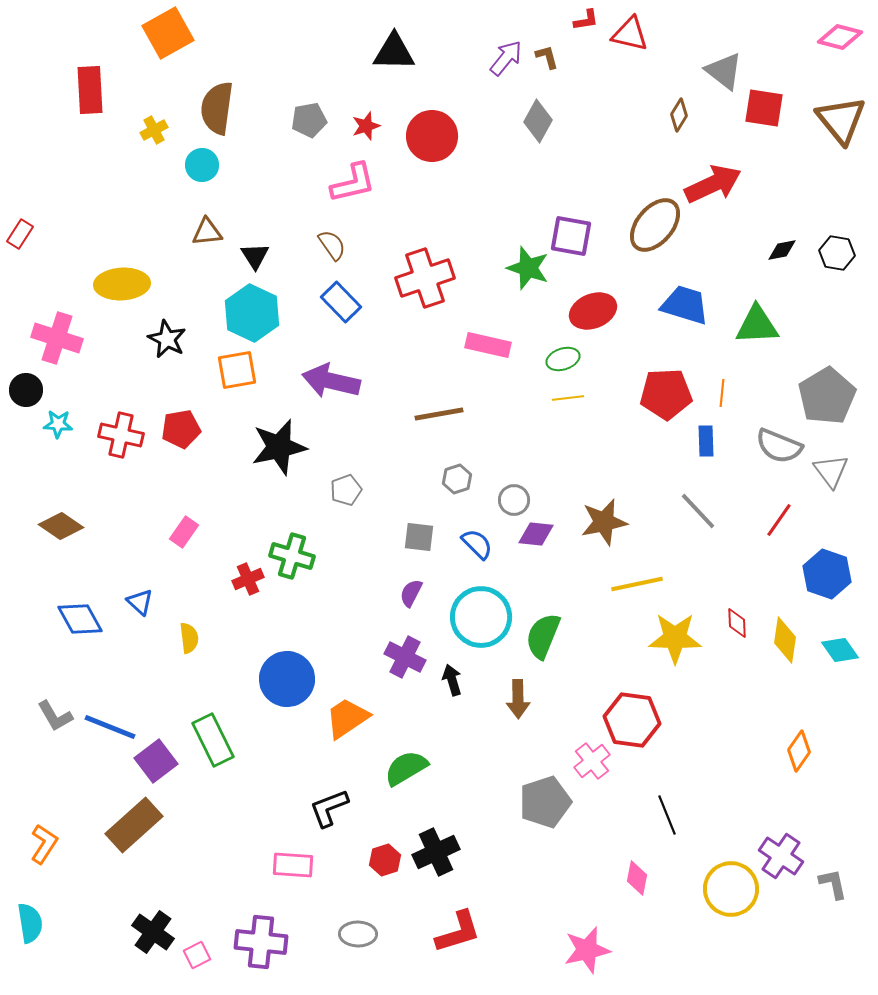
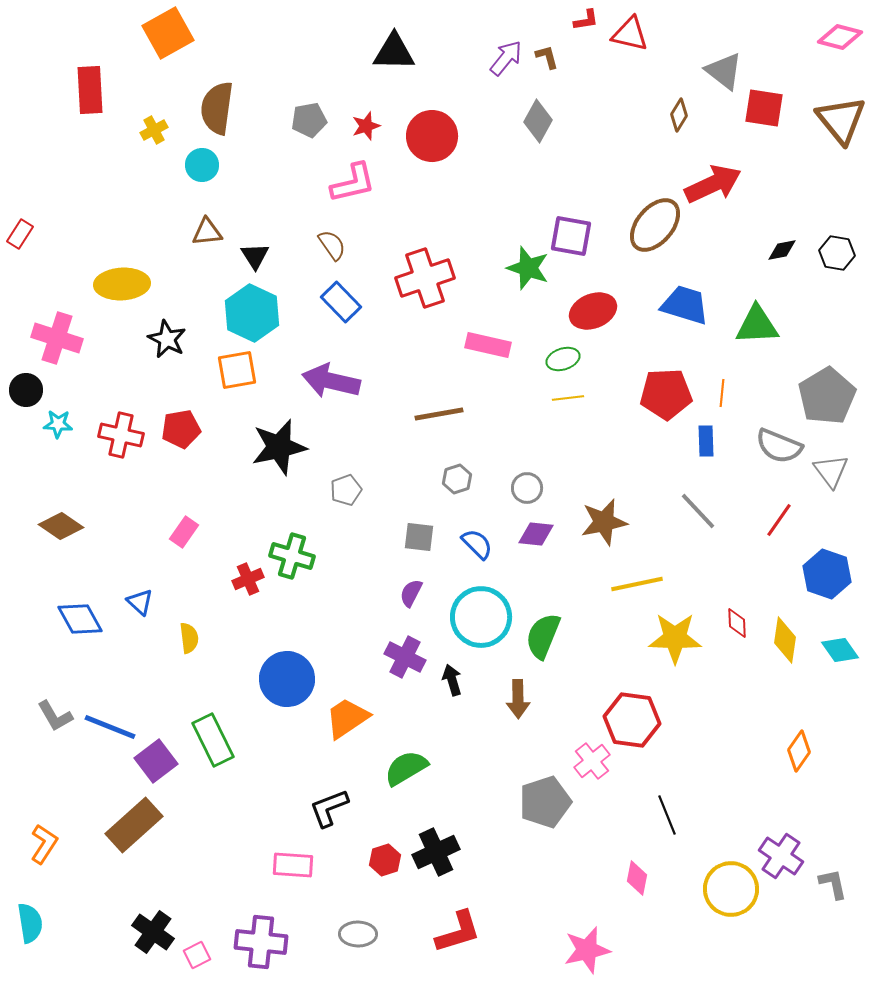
gray circle at (514, 500): moved 13 px right, 12 px up
